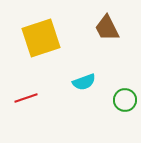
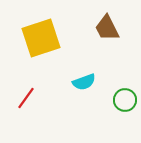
red line: rotated 35 degrees counterclockwise
